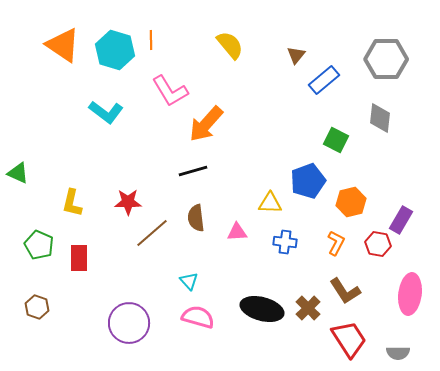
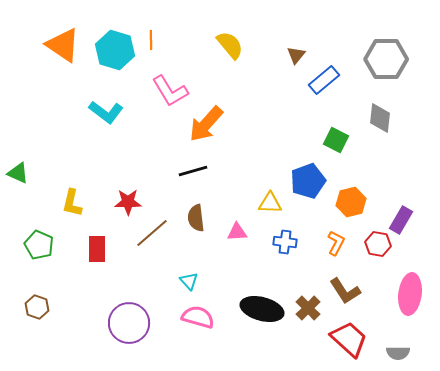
red rectangle: moved 18 px right, 9 px up
red trapezoid: rotated 15 degrees counterclockwise
